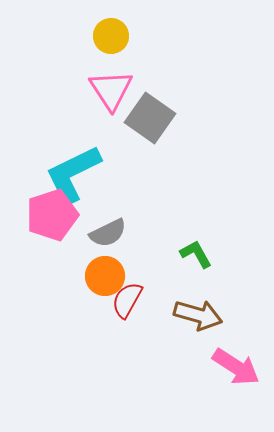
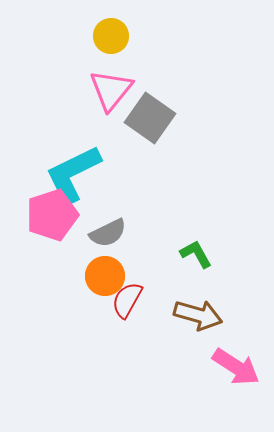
pink triangle: rotated 12 degrees clockwise
